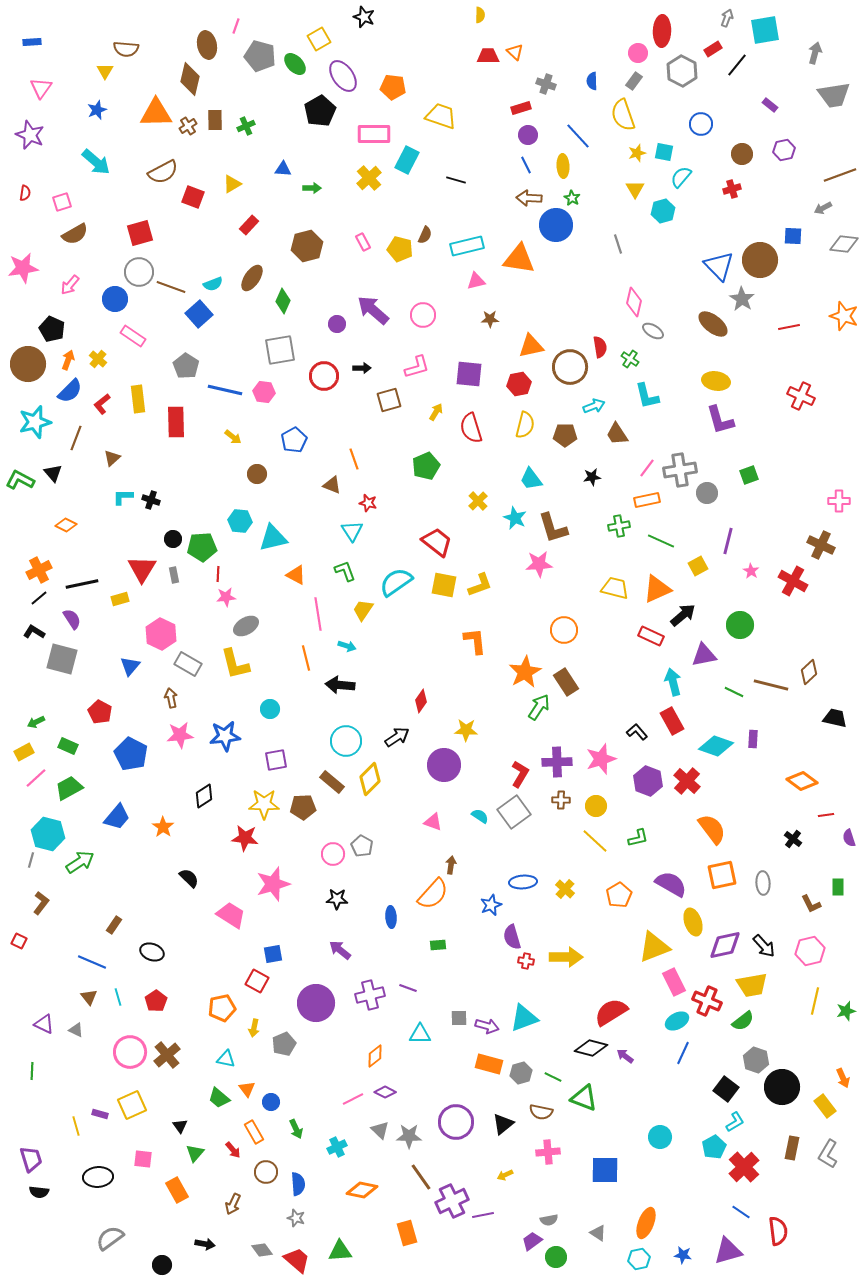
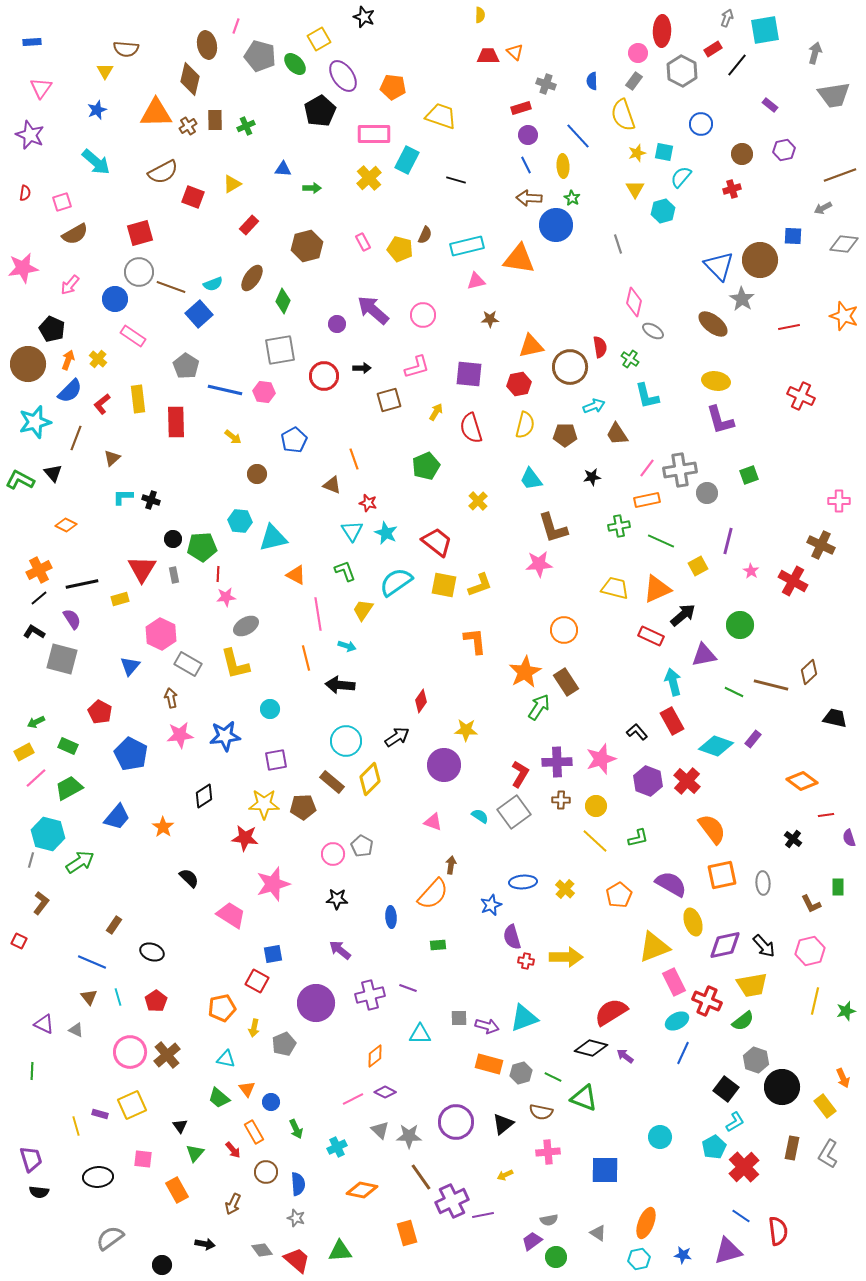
cyan star at (515, 518): moved 129 px left, 15 px down
purple rectangle at (753, 739): rotated 36 degrees clockwise
blue line at (741, 1212): moved 4 px down
